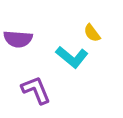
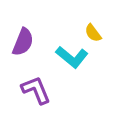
yellow semicircle: moved 1 px right
purple semicircle: moved 5 px right, 3 px down; rotated 72 degrees counterclockwise
